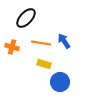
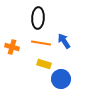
black ellipse: moved 12 px right; rotated 40 degrees counterclockwise
blue circle: moved 1 px right, 3 px up
